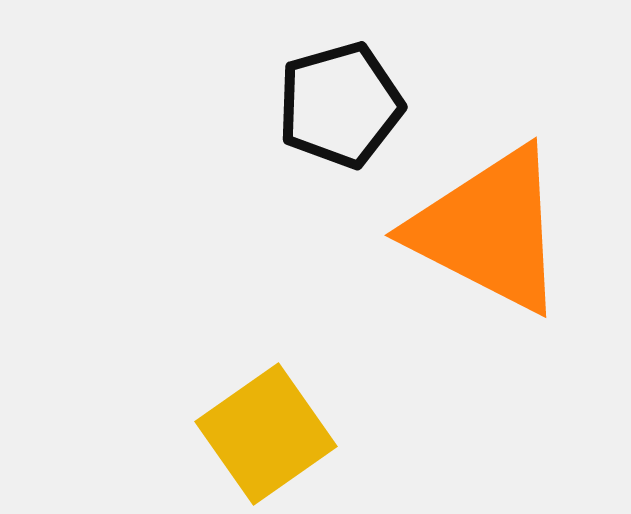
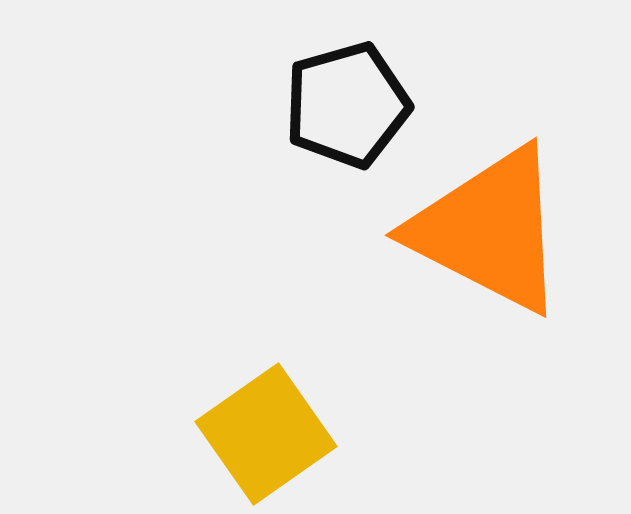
black pentagon: moved 7 px right
